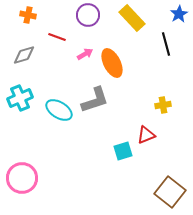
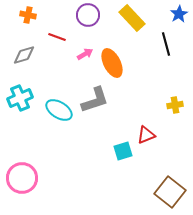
yellow cross: moved 12 px right
